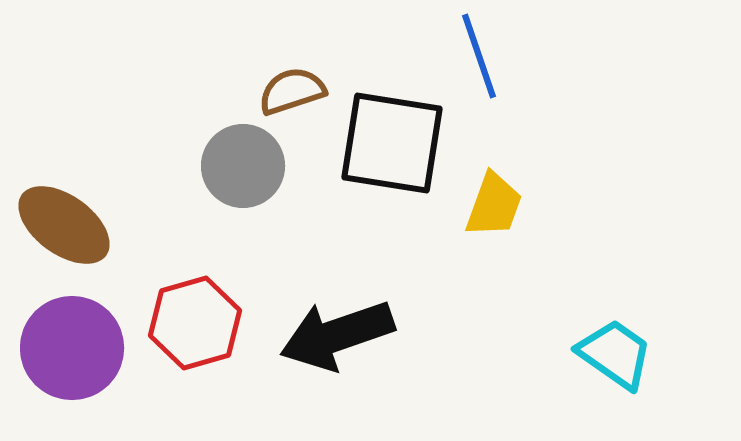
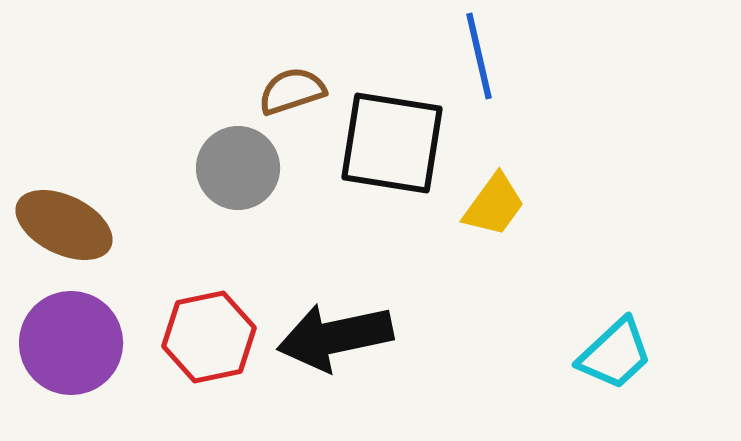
blue line: rotated 6 degrees clockwise
gray circle: moved 5 px left, 2 px down
yellow trapezoid: rotated 16 degrees clockwise
brown ellipse: rotated 10 degrees counterclockwise
red hexagon: moved 14 px right, 14 px down; rotated 4 degrees clockwise
black arrow: moved 2 px left, 2 px down; rotated 7 degrees clockwise
purple circle: moved 1 px left, 5 px up
cyan trapezoid: rotated 102 degrees clockwise
